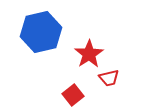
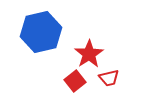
red square: moved 2 px right, 14 px up
